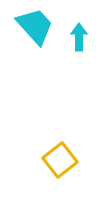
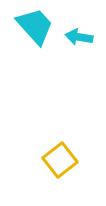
cyan arrow: rotated 80 degrees counterclockwise
